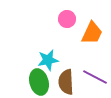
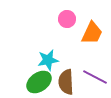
green ellipse: rotated 70 degrees clockwise
